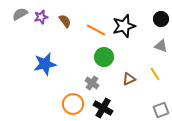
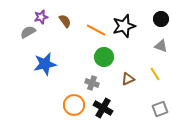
gray semicircle: moved 8 px right, 18 px down
brown triangle: moved 1 px left
gray cross: rotated 16 degrees counterclockwise
orange circle: moved 1 px right, 1 px down
gray square: moved 1 px left, 1 px up
